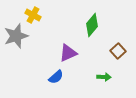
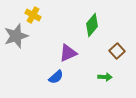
brown square: moved 1 px left
green arrow: moved 1 px right
